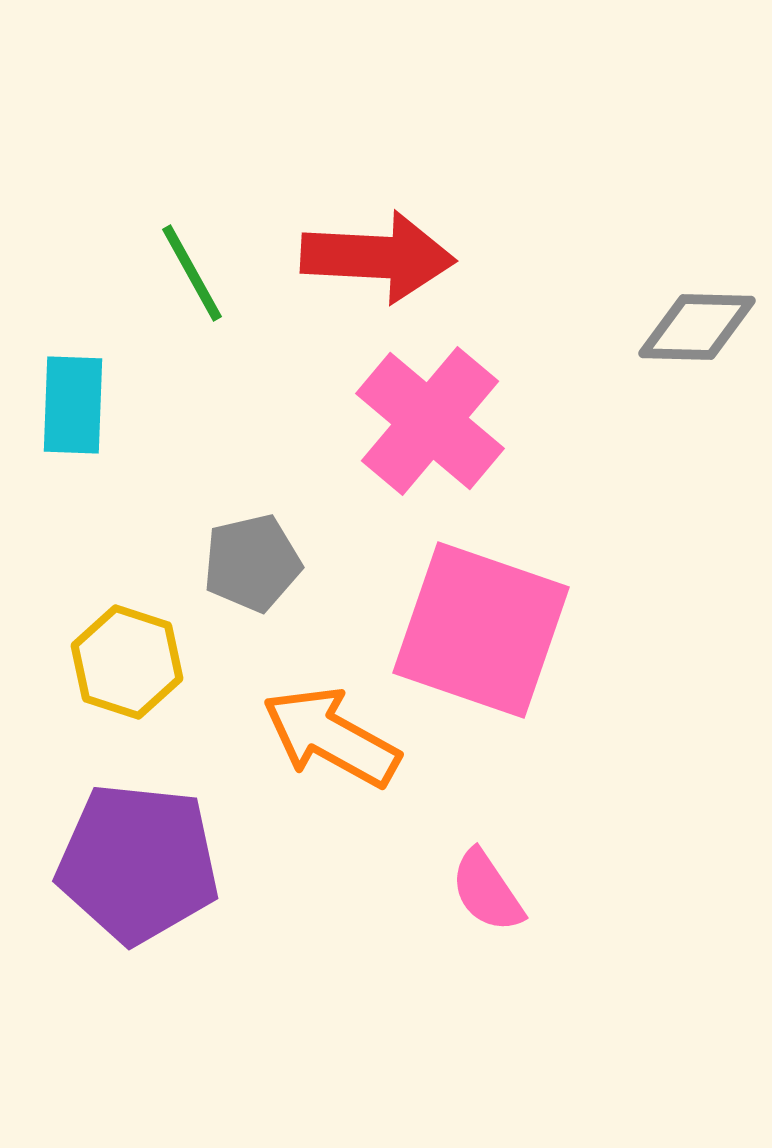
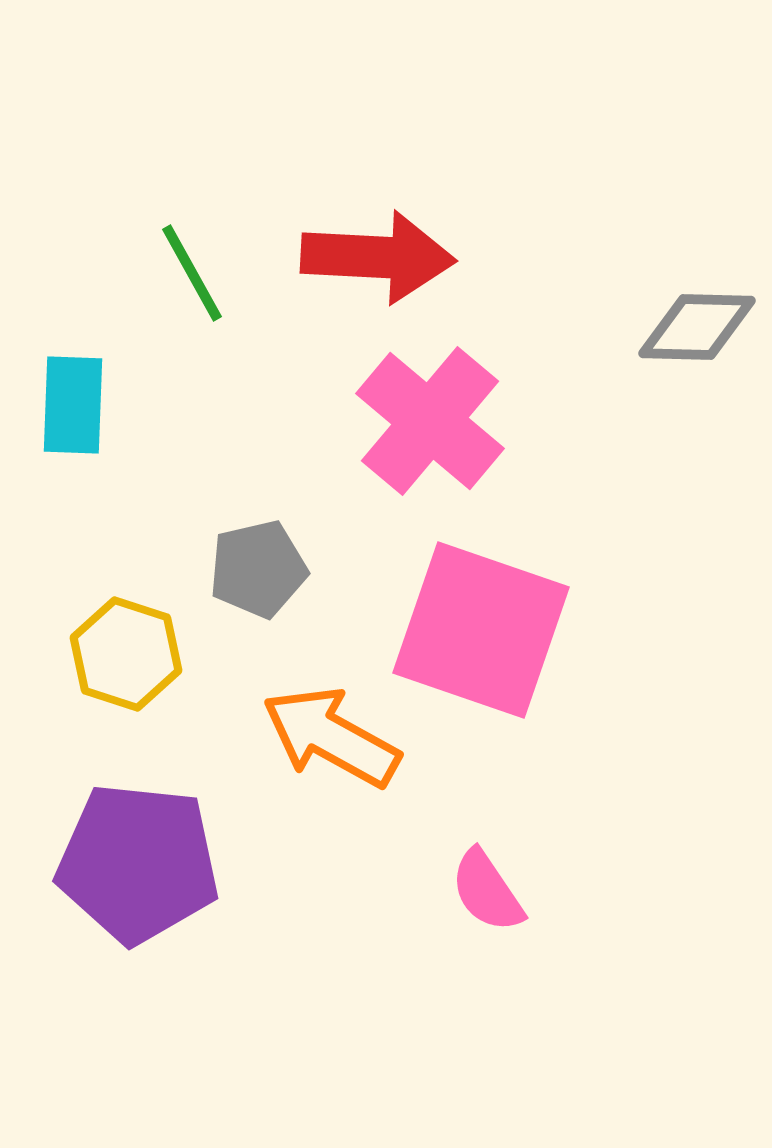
gray pentagon: moved 6 px right, 6 px down
yellow hexagon: moved 1 px left, 8 px up
